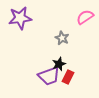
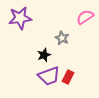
black star: moved 15 px left, 9 px up
